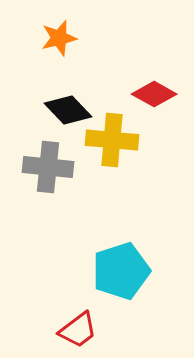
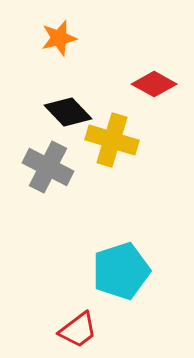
red diamond: moved 10 px up
black diamond: moved 2 px down
yellow cross: rotated 12 degrees clockwise
gray cross: rotated 21 degrees clockwise
